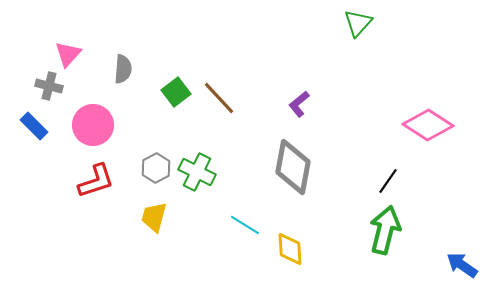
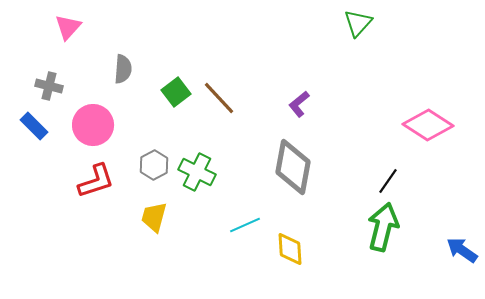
pink triangle: moved 27 px up
gray hexagon: moved 2 px left, 3 px up
cyan line: rotated 56 degrees counterclockwise
green arrow: moved 2 px left, 3 px up
blue arrow: moved 15 px up
